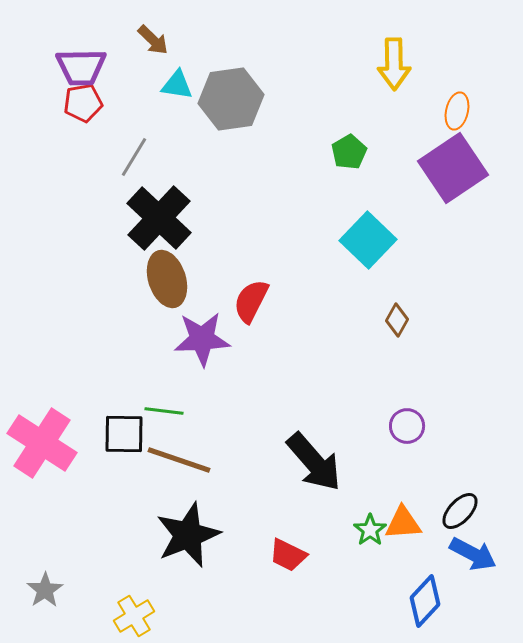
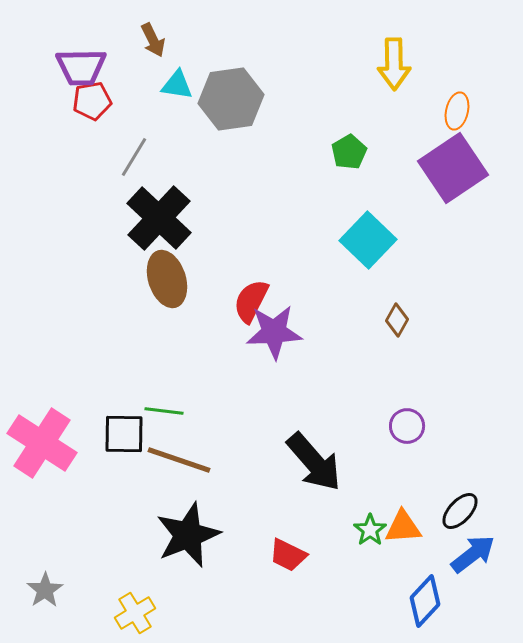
brown arrow: rotated 20 degrees clockwise
red pentagon: moved 9 px right, 2 px up
purple star: moved 72 px right, 7 px up
orange triangle: moved 4 px down
blue arrow: rotated 66 degrees counterclockwise
yellow cross: moved 1 px right, 3 px up
